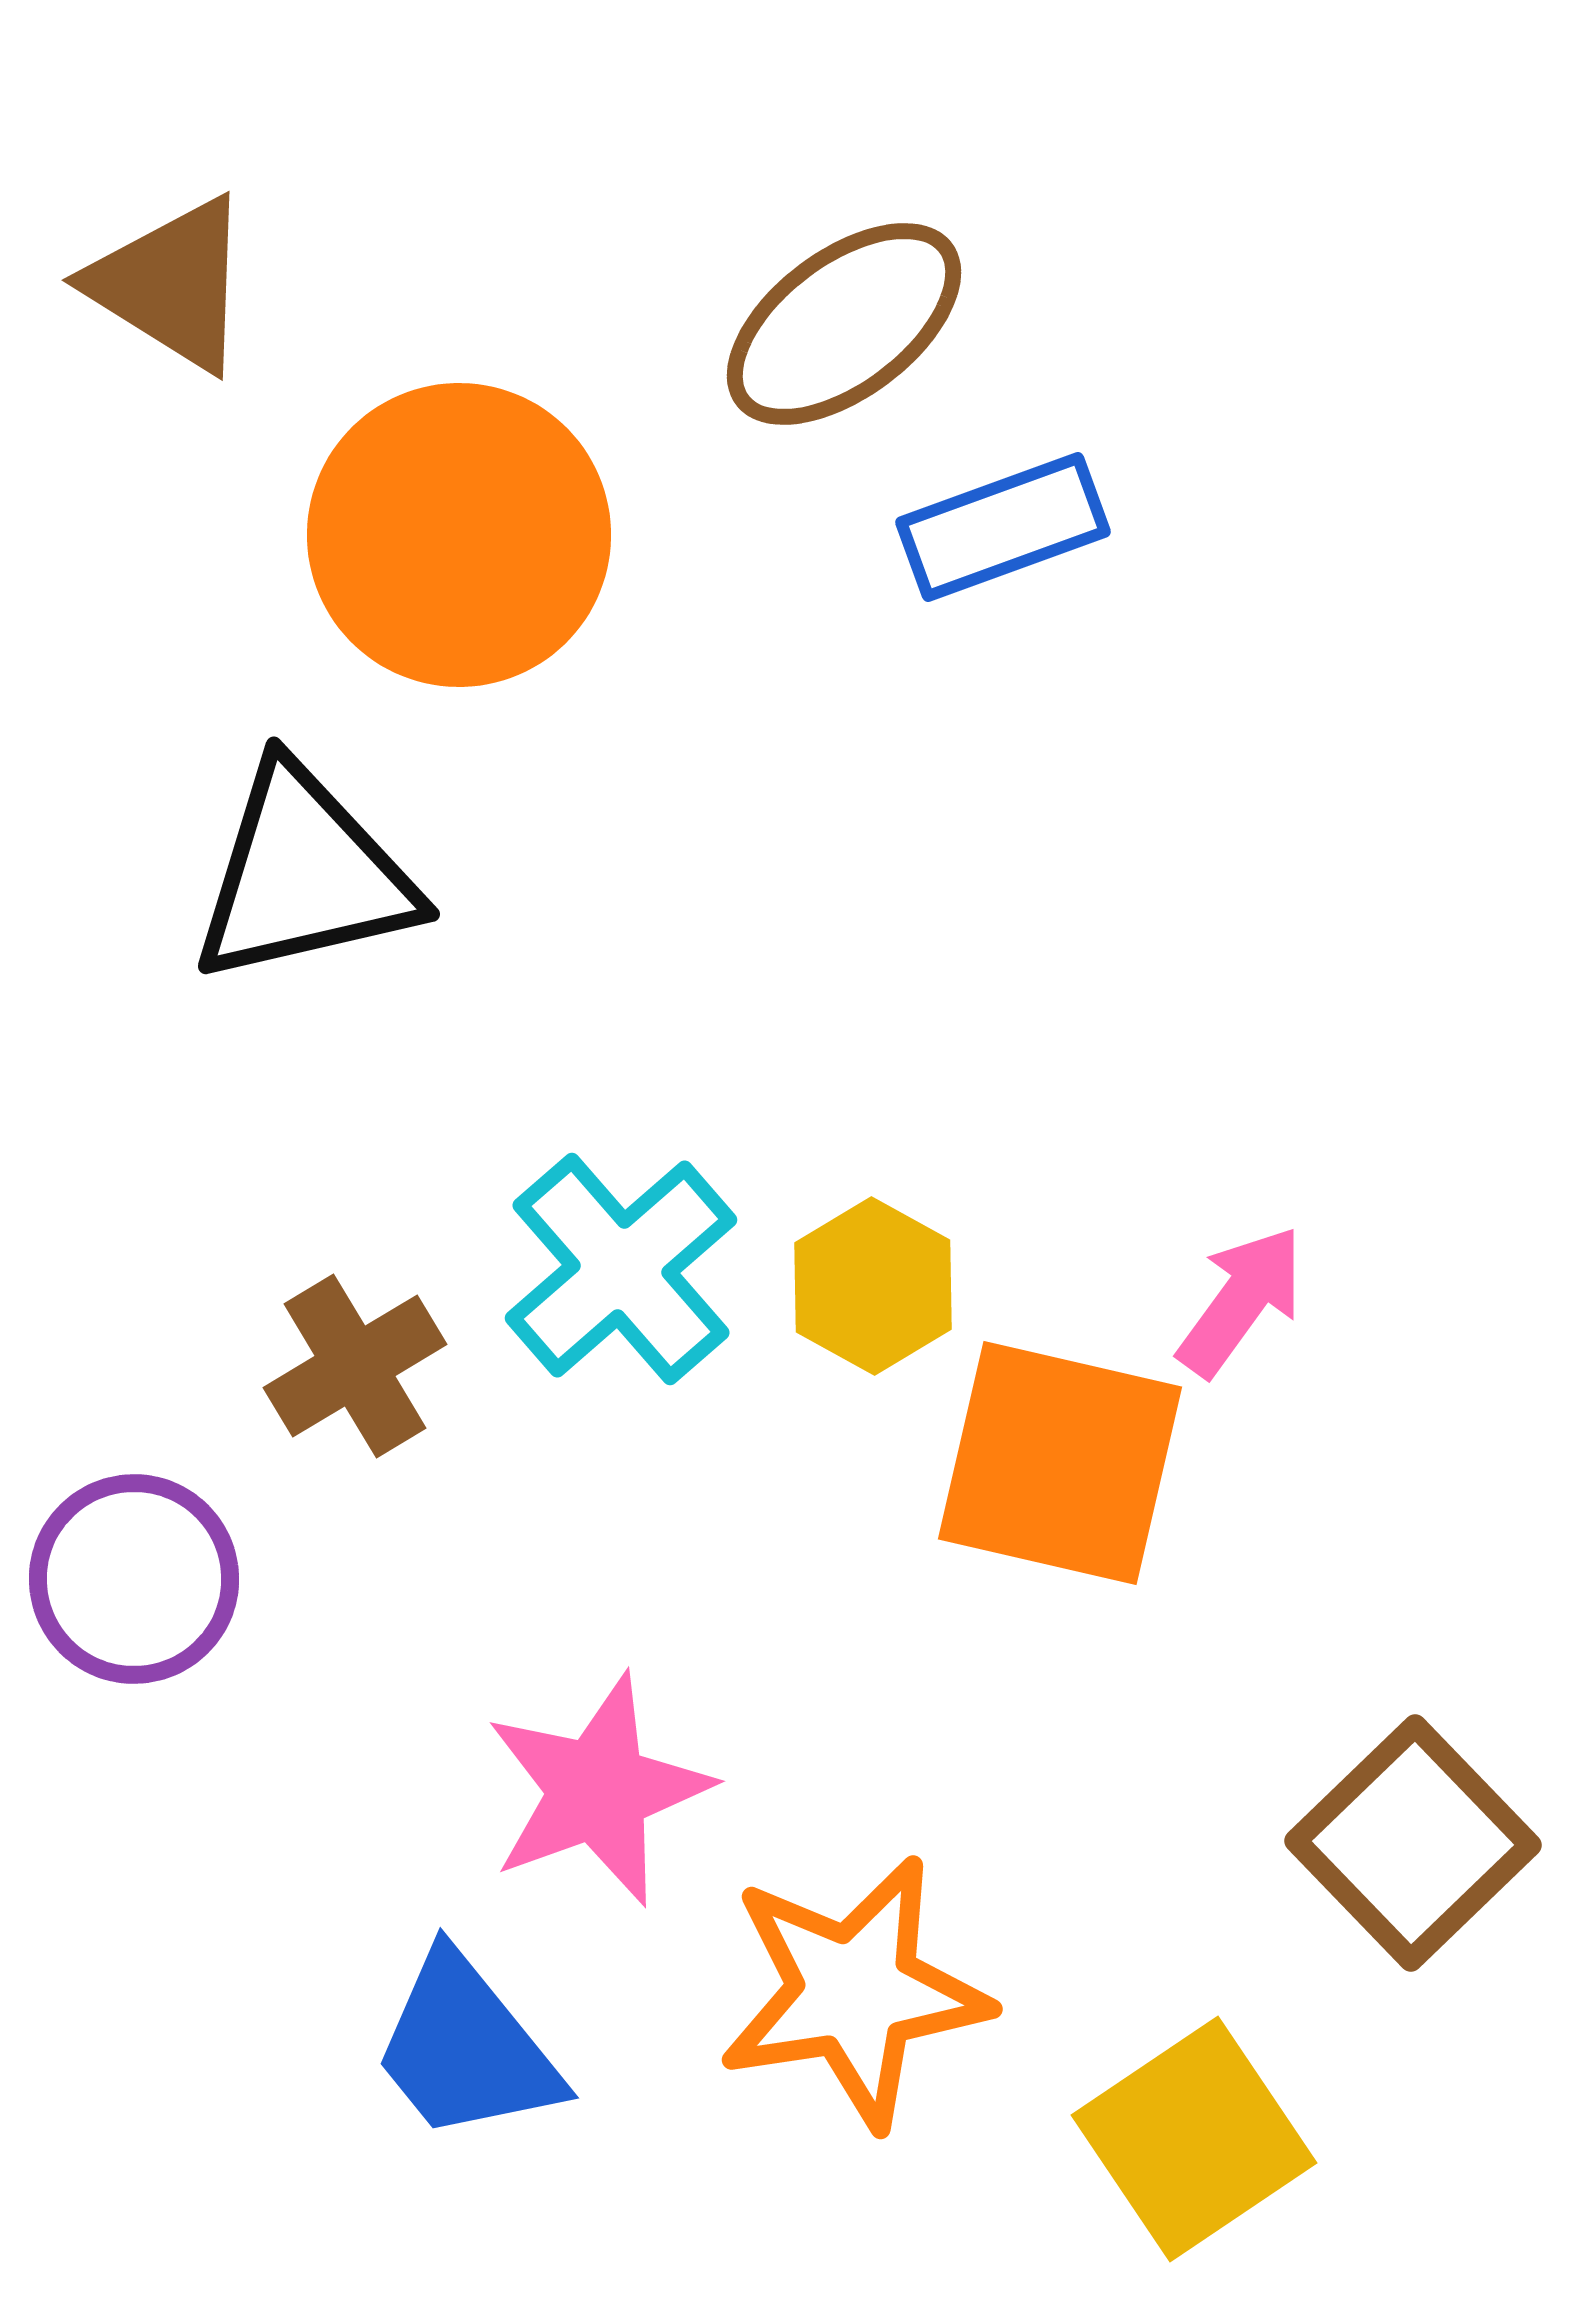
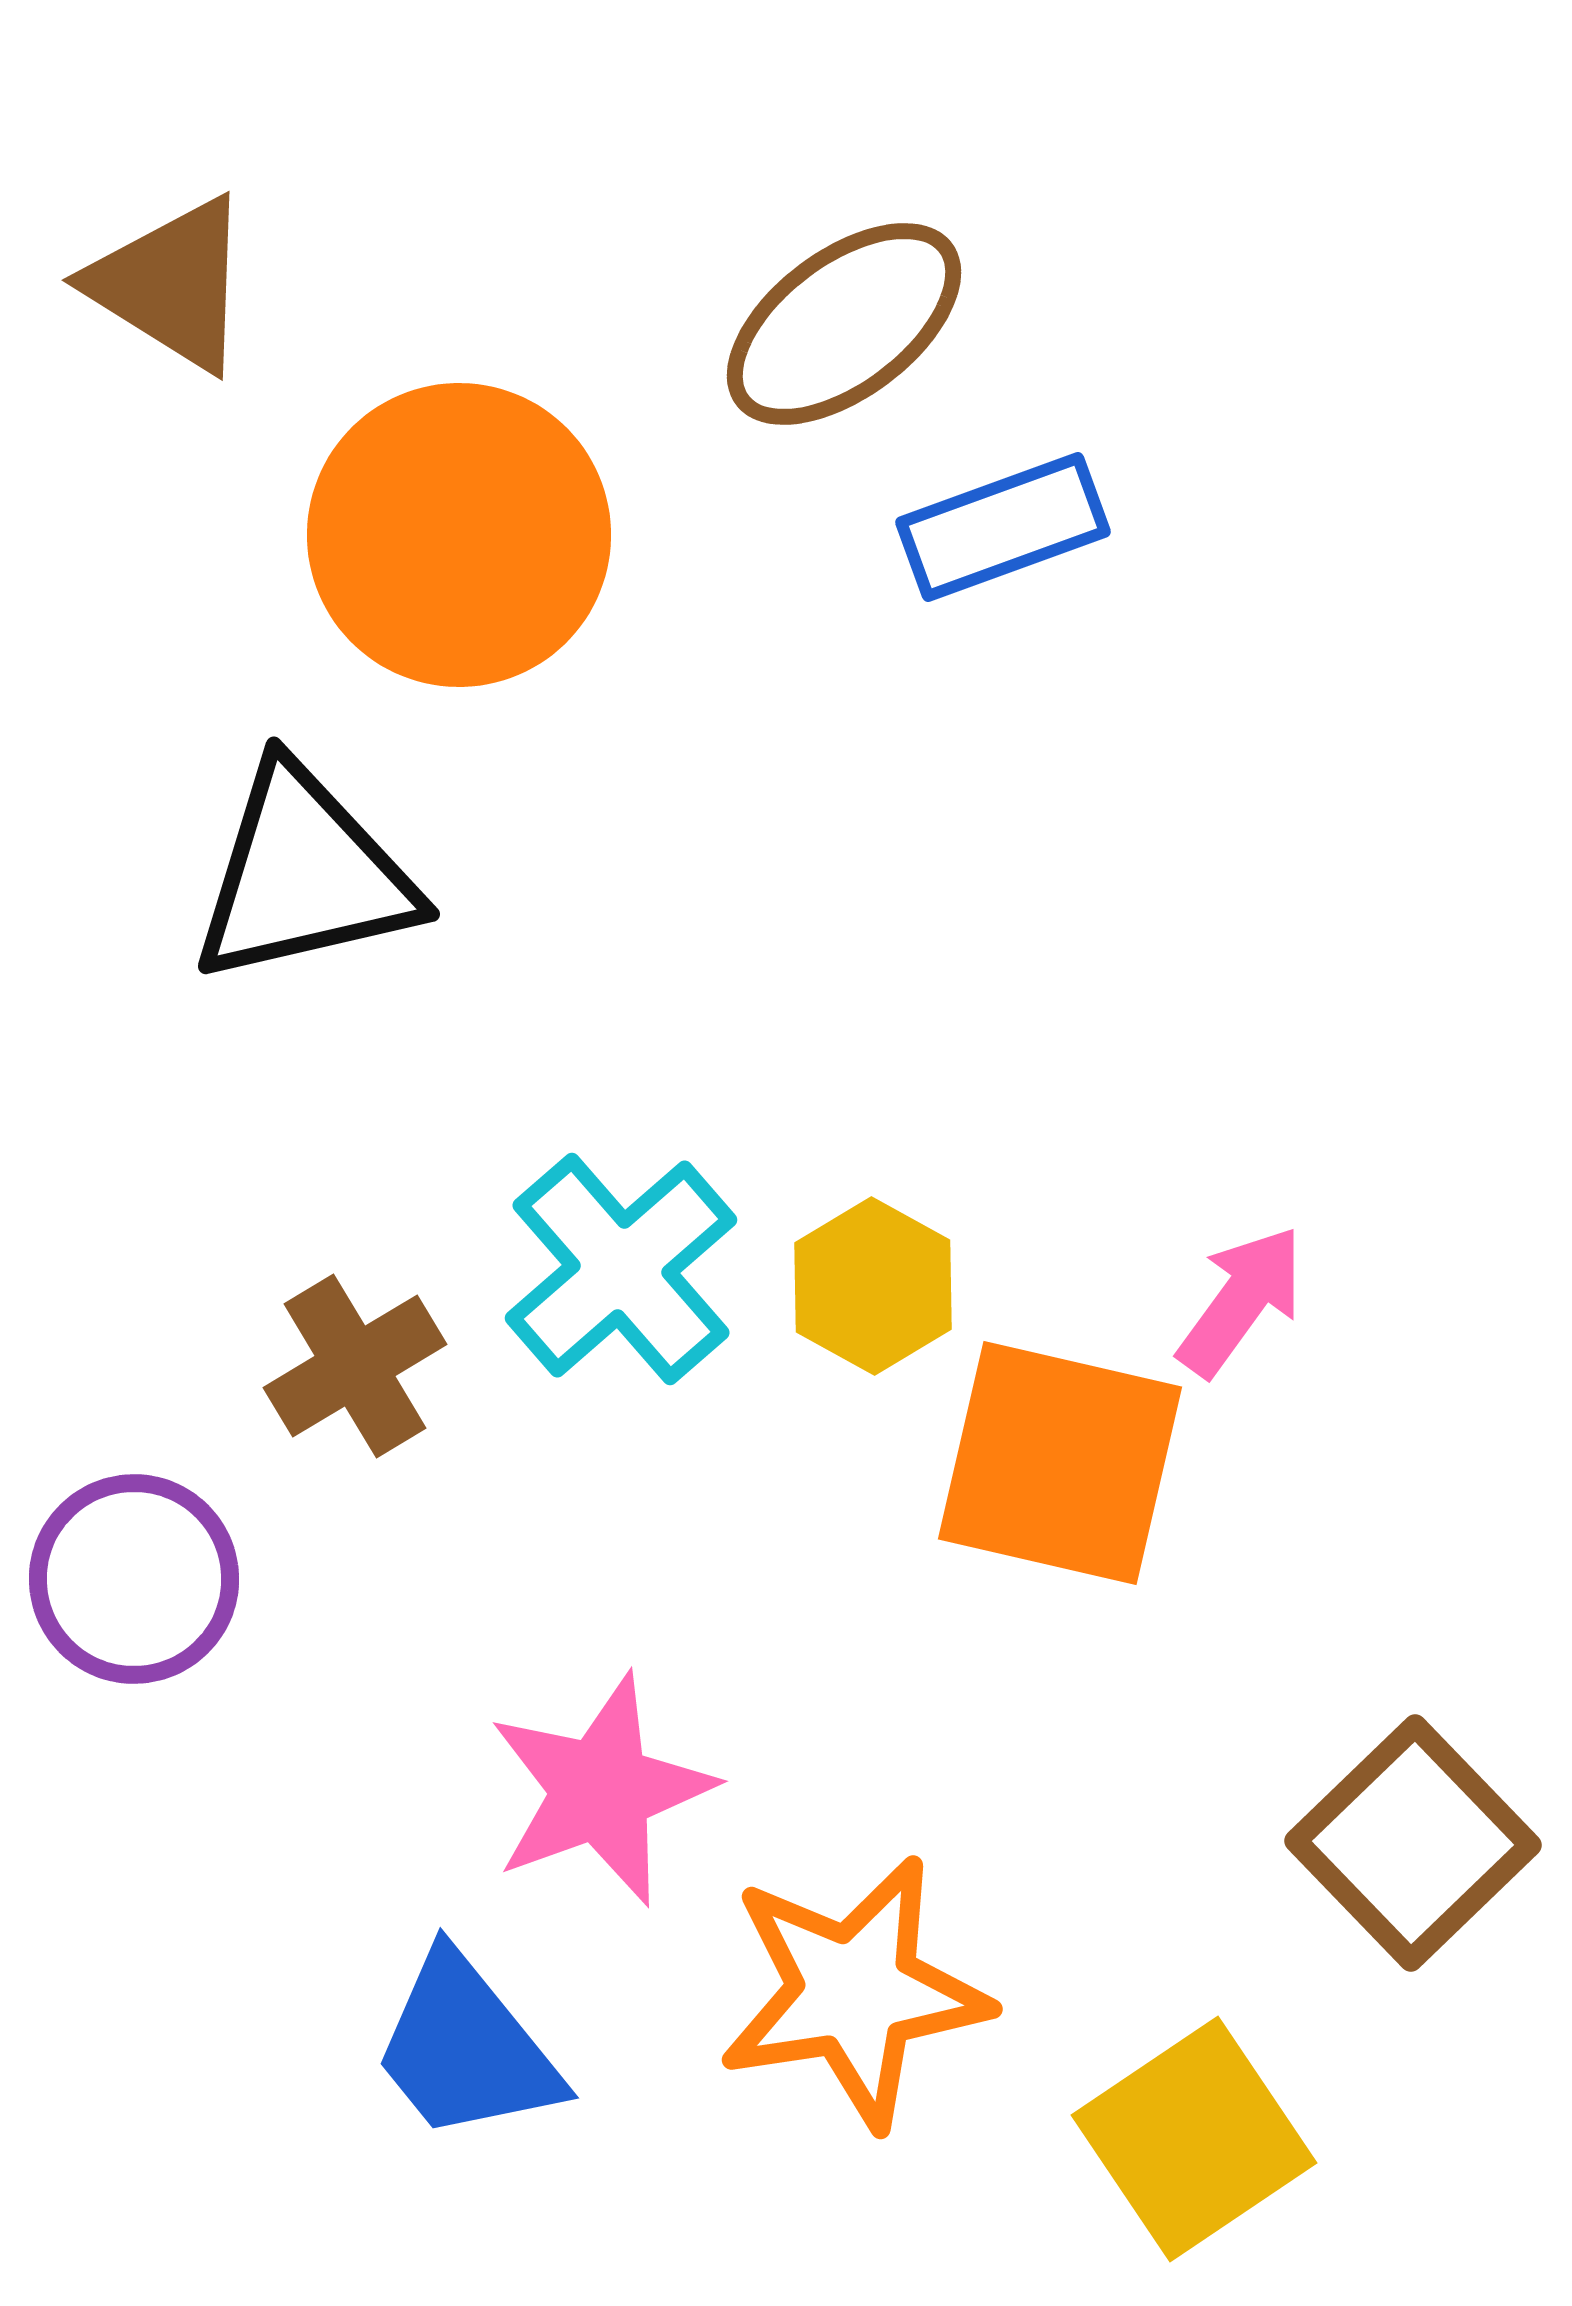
pink star: moved 3 px right
